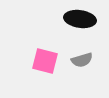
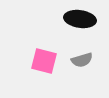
pink square: moved 1 px left
